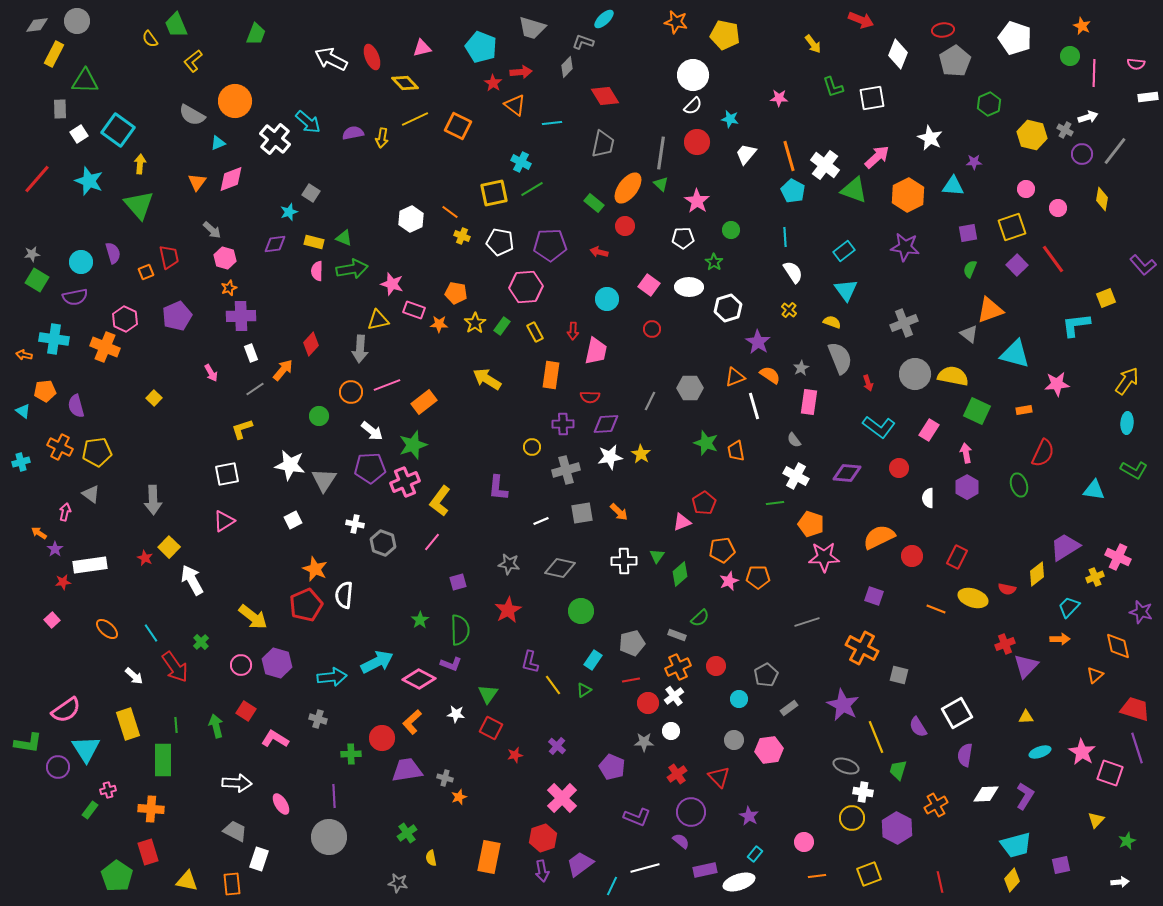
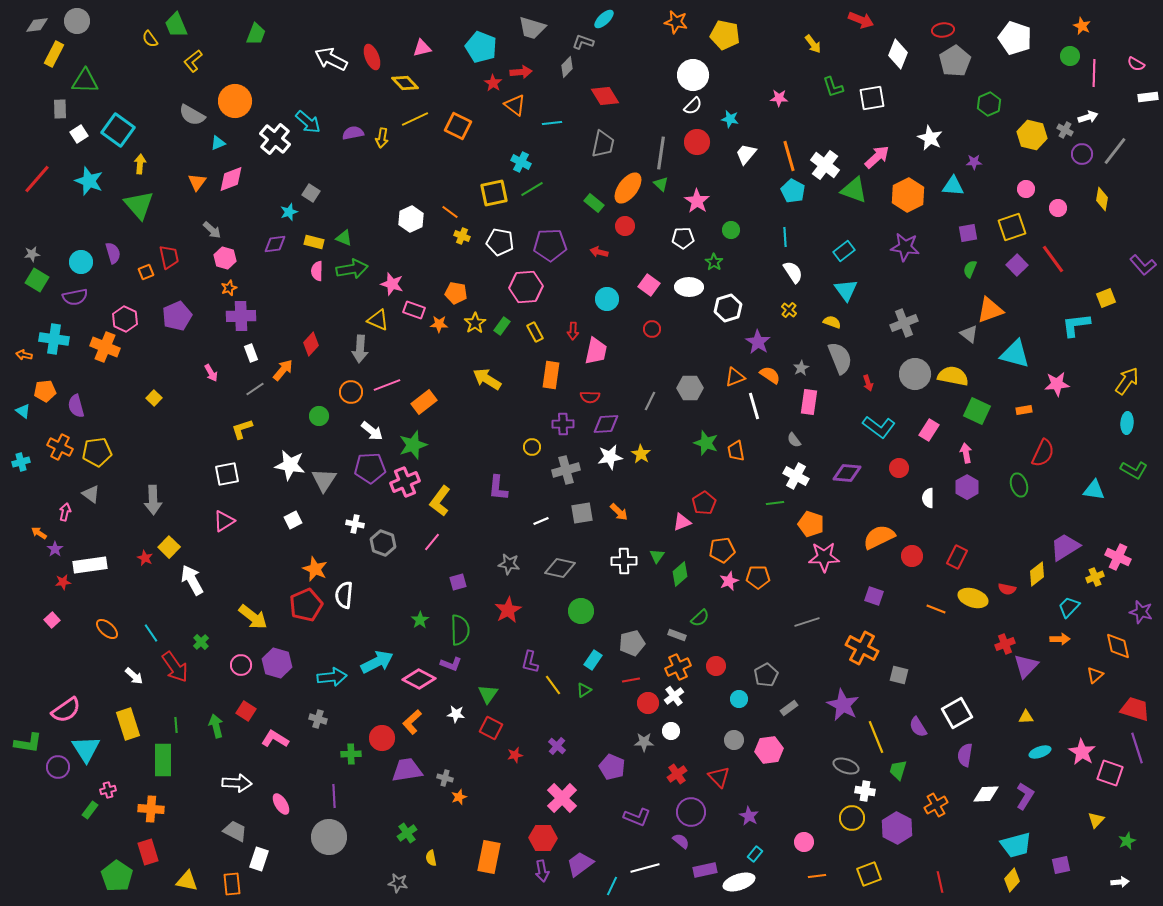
pink semicircle at (1136, 64): rotated 24 degrees clockwise
yellow triangle at (378, 320): rotated 35 degrees clockwise
white cross at (863, 792): moved 2 px right, 1 px up
red hexagon at (543, 838): rotated 20 degrees clockwise
